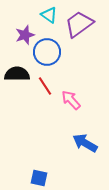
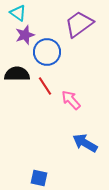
cyan triangle: moved 31 px left, 2 px up
